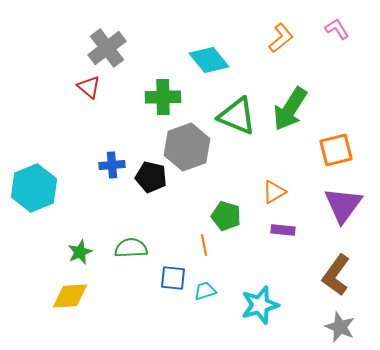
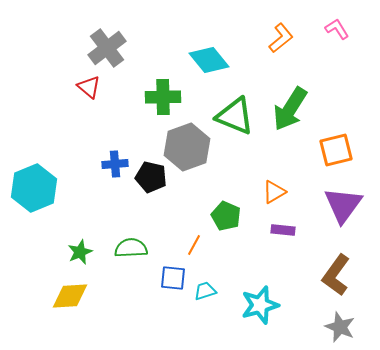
green triangle: moved 2 px left
blue cross: moved 3 px right, 1 px up
green pentagon: rotated 8 degrees clockwise
orange line: moved 10 px left; rotated 40 degrees clockwise
